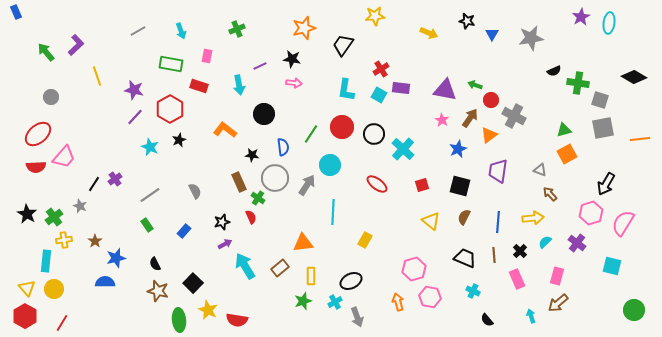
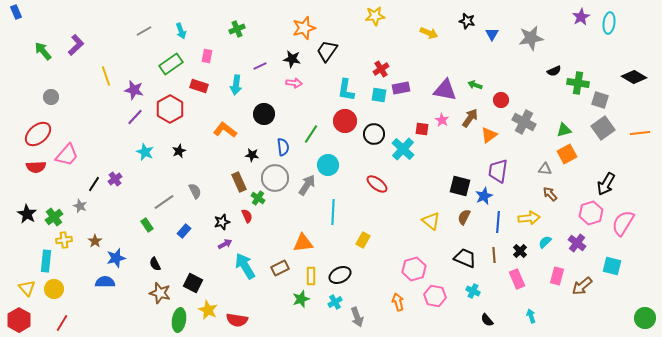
gray line at (138, 31): moved 6 px right
black trapezoid at (343, 45): moved 16 px left, 6 px down
green arrow at (46, 52): moved 3 px left, 1 px up
green rectangle at (171, 64): rotated 45 degrees counterclockwise
yellow line at (97, 76): moved 9 px right
cyan arrow at (239, 85): moved 3 px left; rotated 18 degrees clockwise
purple rectangle at (401, 88): rotated 18 degrees counterclockwise
cyan square at (379, 95): rotated 21 degrees counterclockwise
red circle at (491, 100): moved 10 px right
gray cross at (514, 116): moved 10 px right, 6 px down
red circle at (342, 127): moved 3 px right, 6 px up
gray square at (603, 128): rotated 25 degrees counterclockwise
orange line at (640, 139): moved 6 px up
black star at (179, 140): moved 11 px down
cyan star at (150, 147): moved 5 px left, 5 px down
blue star at (458, 149): moved 26 px right, 47 px down
pink trapezoid at (64, 157): moved 3 px right, 2 px up
cyan circle at (330, 165): moved 2 px left
gray triangle at (540, 170): moved 5 px right, 1 px up; rotated 16 degrees counterclockwise
red square at (422, 185): moved 56 px up; rotated 24 degrees clockwise
gray line at (150, 195): moved 14 px right, 7 px down
red semicircle at (251, 217): moved 4 px left, 1 px up
yellow arrow at (533, 218): moved 4 px left
yellow rectangle at (365, 240): moved 2 px left
brown rectangle at (280, 268): rotated 12 degrees clockwise
black ellipse at (351, 281): moved 11 px left, 6 px up
black square at (193, 283): rotated 18 degrees counterclockwise
brown star at (158, 291): moved 2 px right, 2 px down
pink hexagon at (430, 297): moved 5 px right, 1 px up
green star at (303, 301): moved 2 px left, 2 px up
brown arrow at (558, 303): moved 24 px right, 17 px up
green circle at (634, 310): moved 11 px right, 8 px down
red hexagon at (25, 316): moved 6 px left, 4 px down
green ellipse at (179, 320): rotated 15 degrees clockwise
